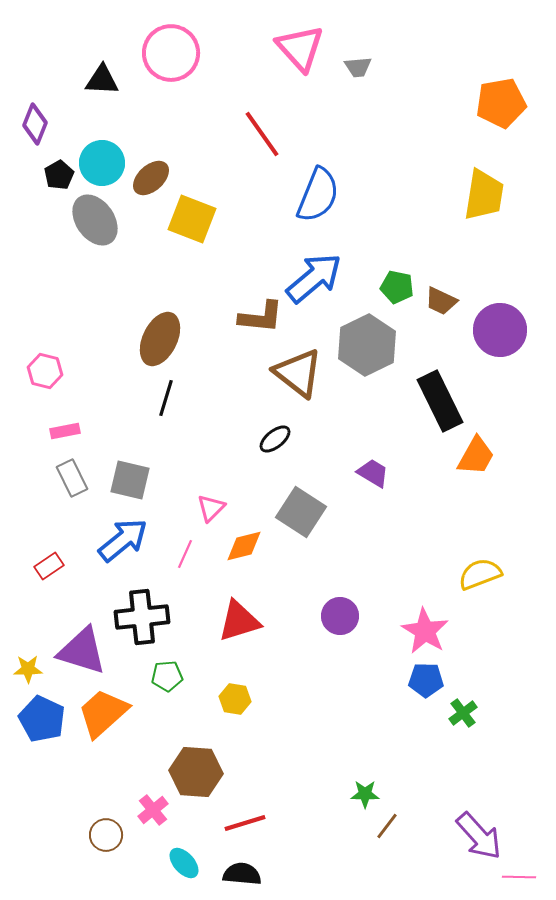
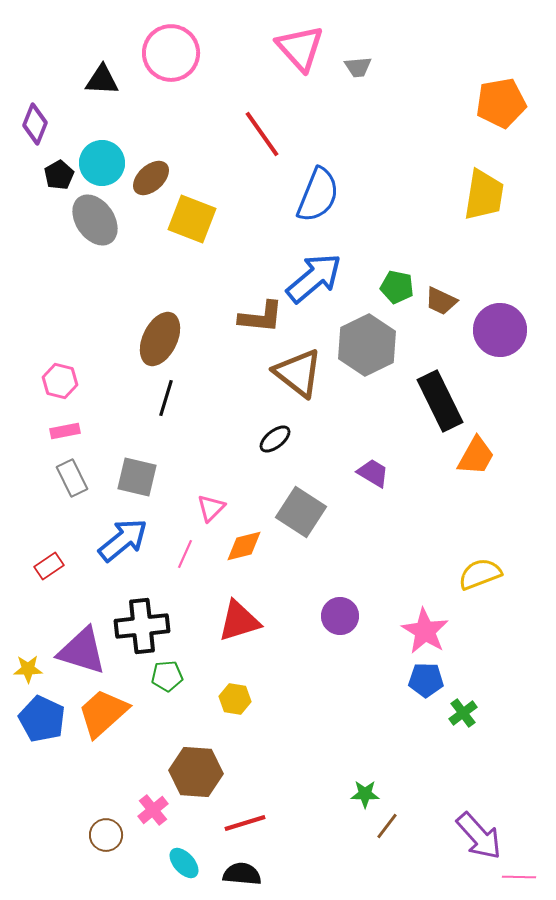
pink hexagon at (45, 371): moved 15 px right, 10 px down
gray square at (130, 480): moved 7 px right, 3 px up
black cross at (142, 617): moved 9 px down
